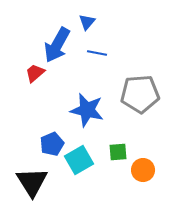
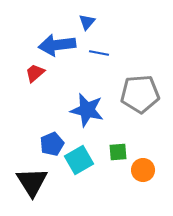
blue arrow: rotated 54 degrees clockwise
blue line: moved 2 px right
